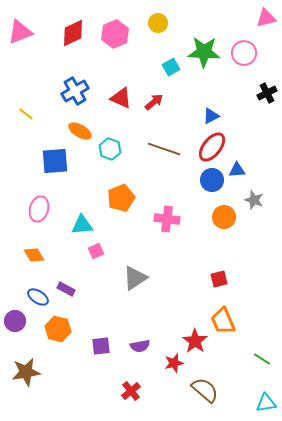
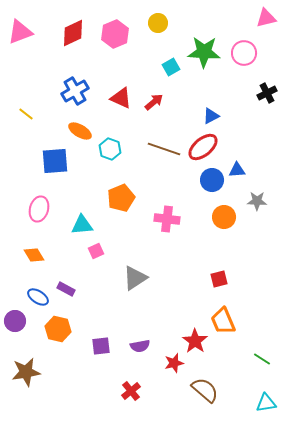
red ellipse at (212, 147): moved 9 px left; rotated 12 degrees clockwise
gray star at (254, 200): moved 3 px right, 1 px down; rotated 18 degrees counterclockwise
